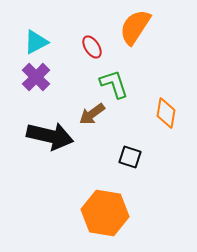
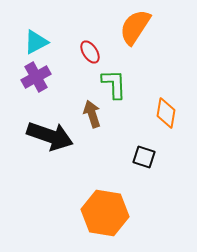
red ellipse: moved 2 px left, 5 px down
purple cross: rotated 16 degrees clockwise
green L-shape: rotated 16 degrees clockwise
brown arrow: rotated 108 degrees clockwise
black arrow: rotated 6 degrees clockwise
black square: moved 14 px right
